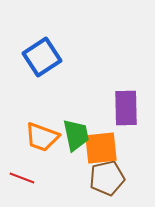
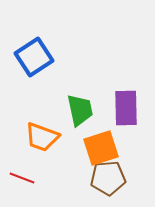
blue square: moved 8 px left
green trapezoid: moved 4 px right, 25 px up
orange square: rotated 12 degrees counterclockwise
brown pentagon: moved 1 px right; rotated 8 degrees clockwise
